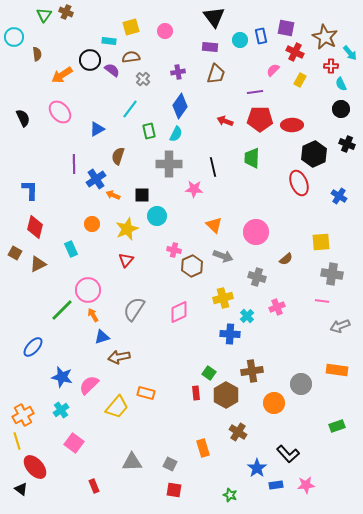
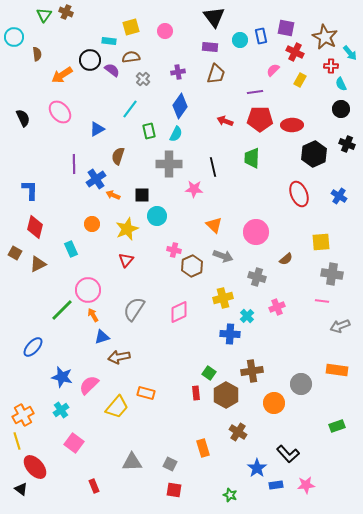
red ellipse at (299, 183): moved 11 px down
